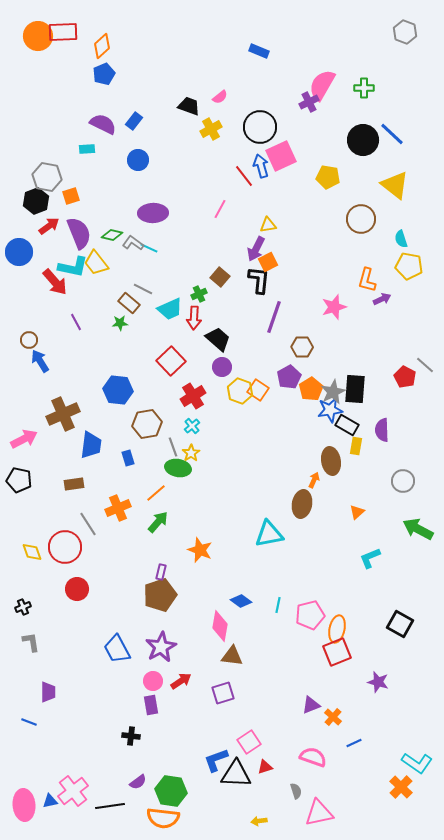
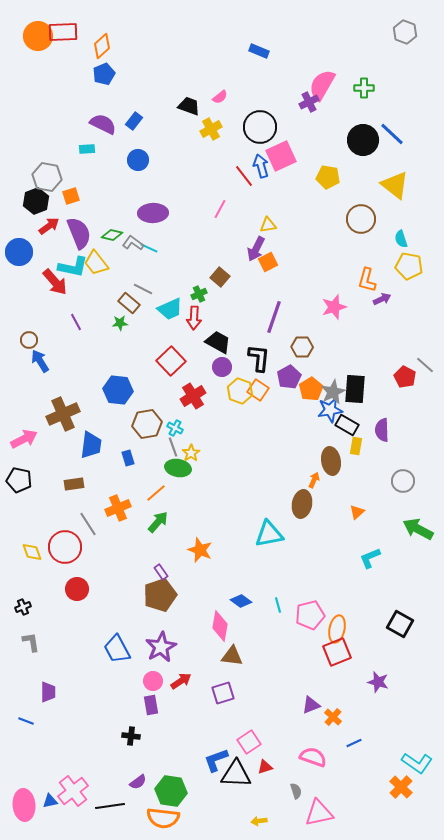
black L-shape at (259, 280): moved 78 px down
black trapezoid at (218, 339): moved 3 px down; rotated 12 degrees counterclockwise
cyan cross at (192, 426): moved 17 px left, 2 px down; rotated 21 degrees counterclockwise
purple rectangle at (161, 572): rotated 49 degrees counterclockwise
cyan line at (278, 605): rotated 28 degrees counterclockwise
blue line at (29, 722): moved 3 px left, 1 px up
